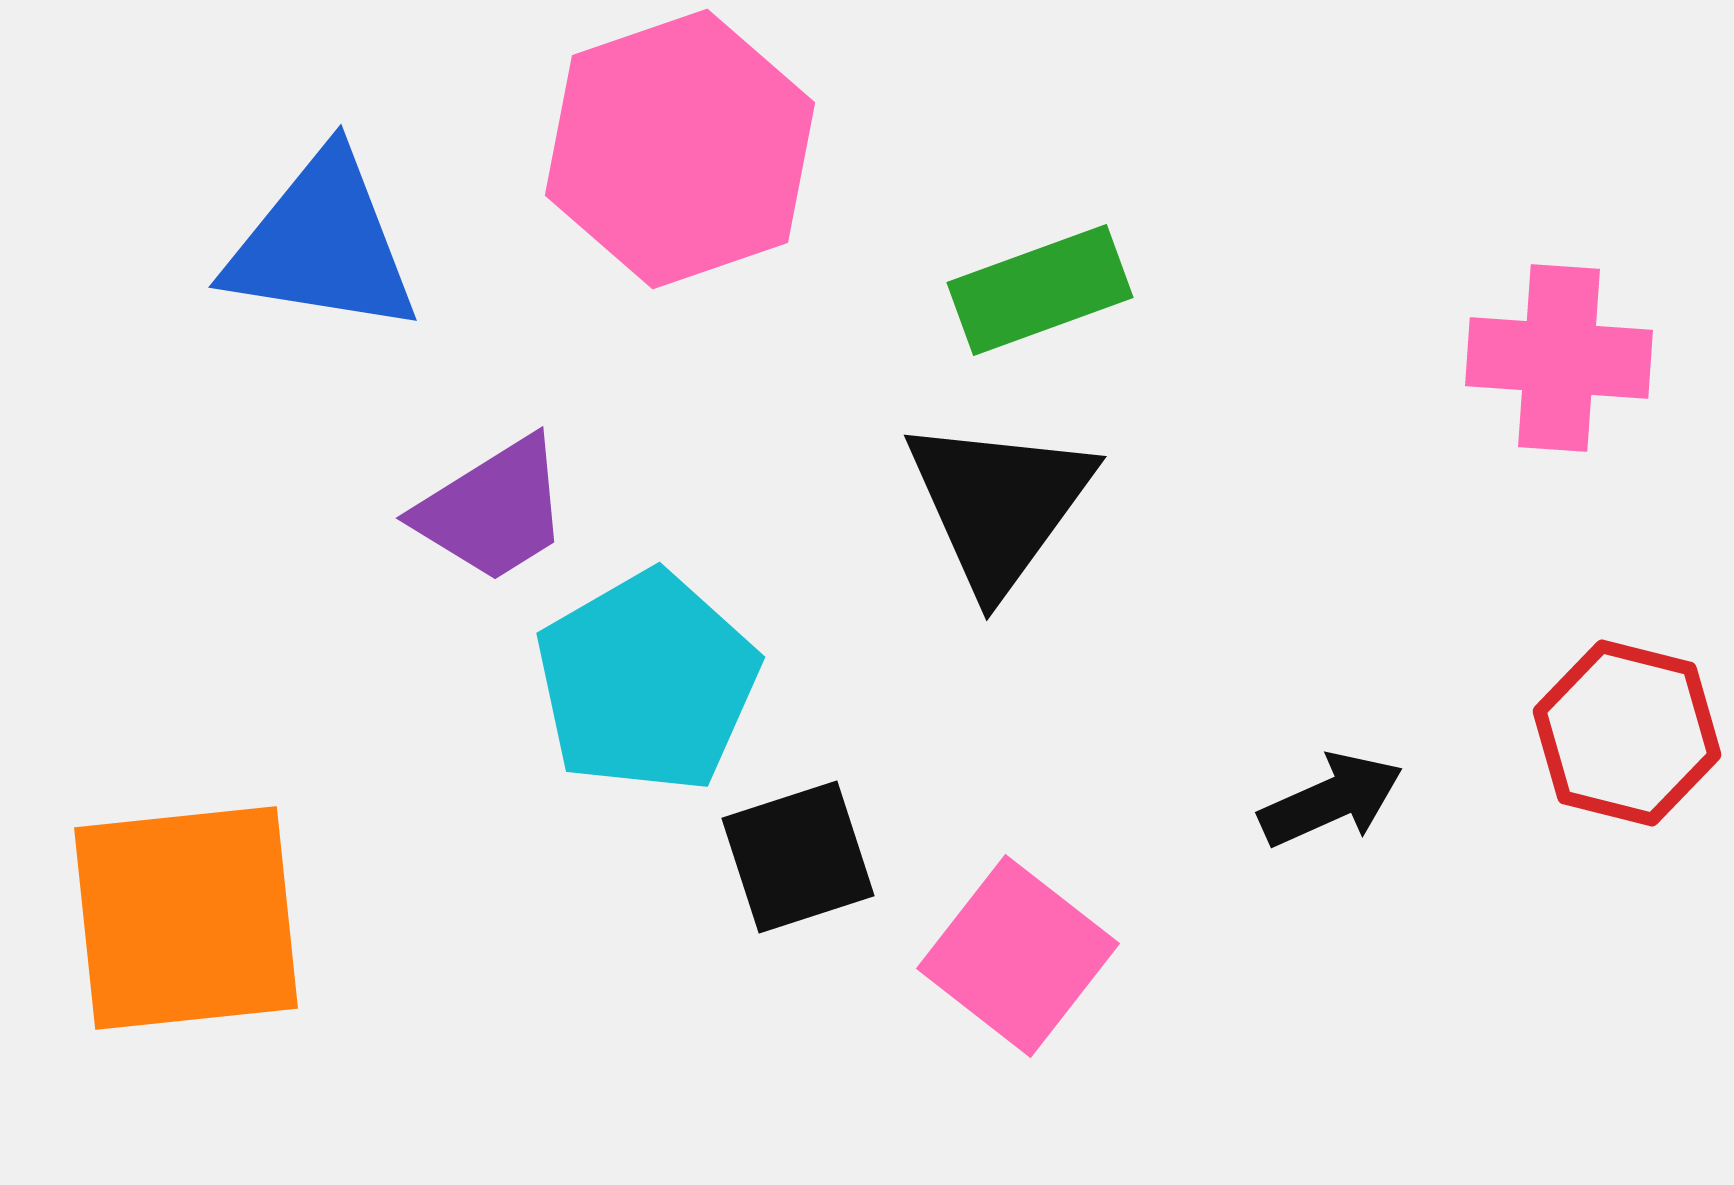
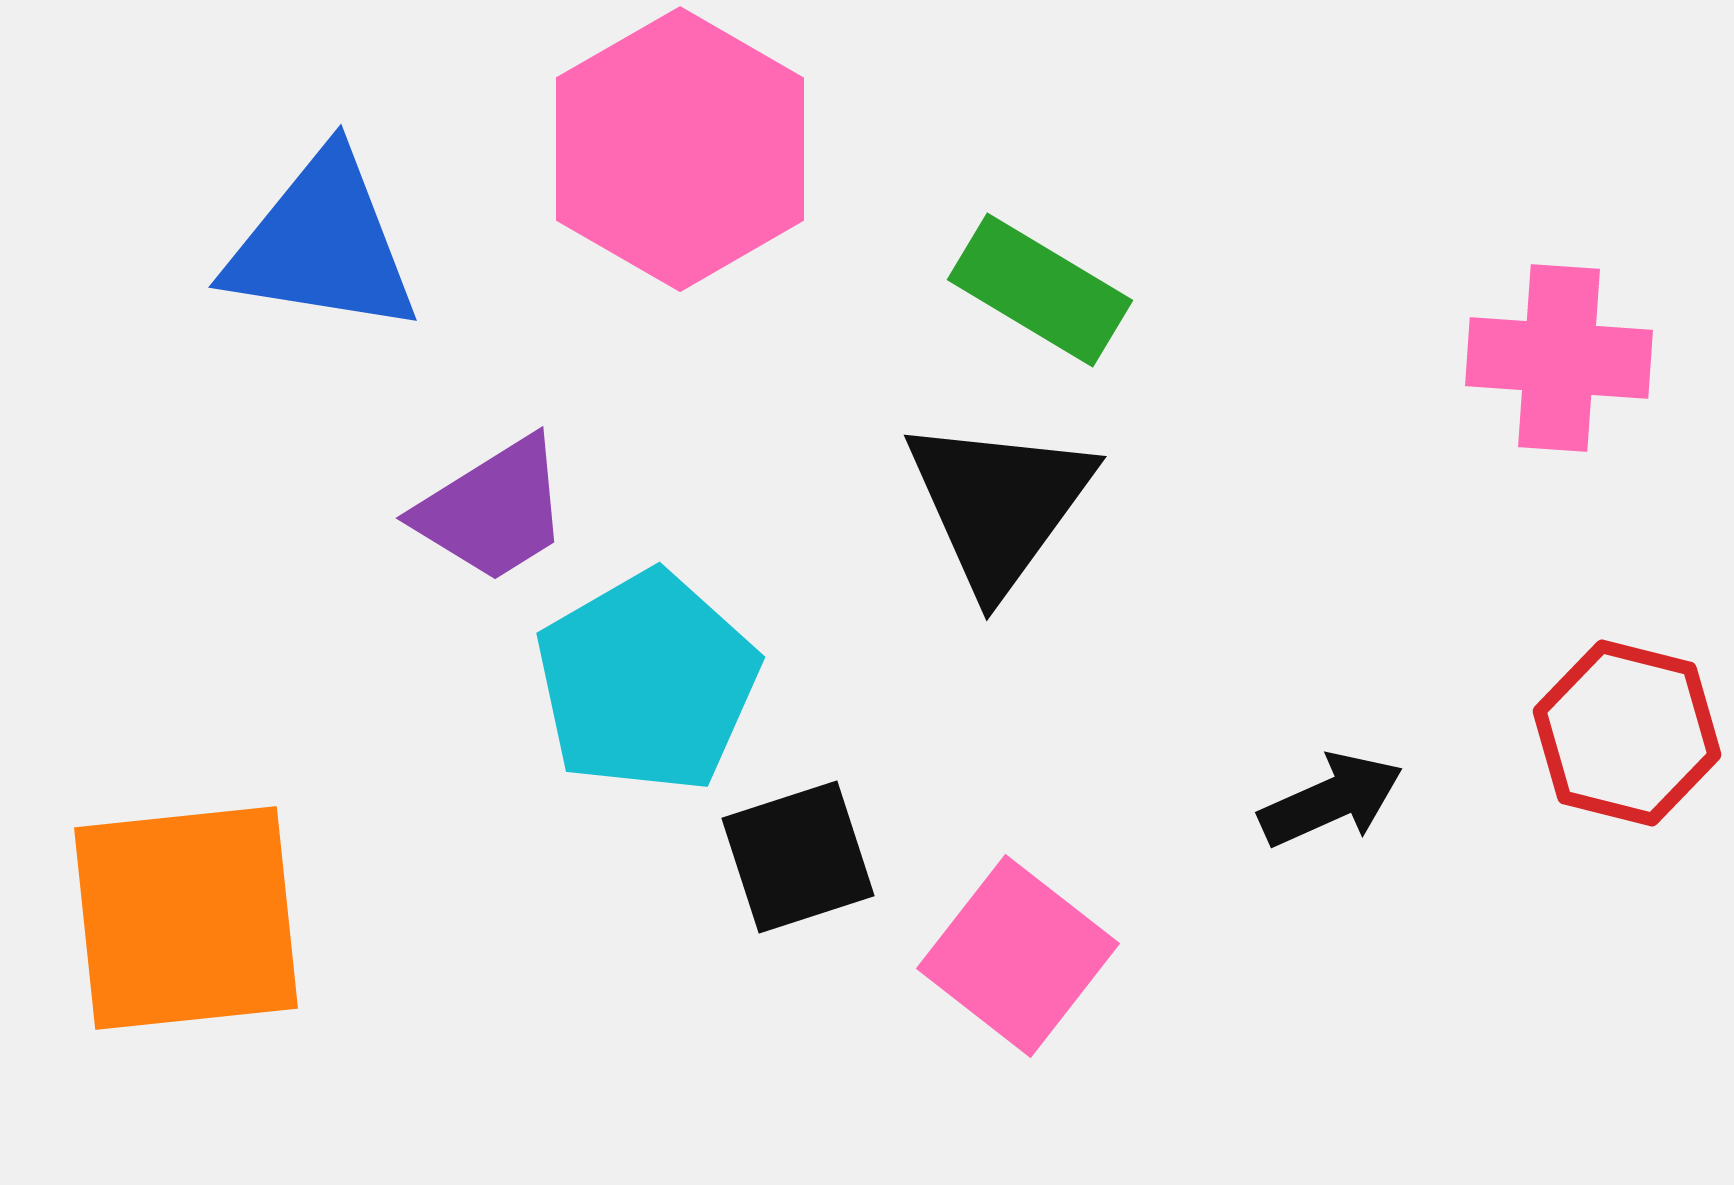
pink hexagon: rotated 11 degrees counterclockwise
green rectangle: rotated 51 degrees clockwise
